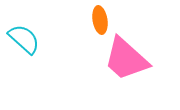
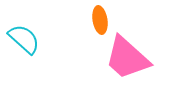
pink trapezoid: moved 1 px right, 1 px up
